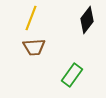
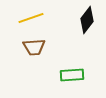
yellow line: rotated 50 degrees clockwise
green rectangle: rotated 50 degrees clockwise
